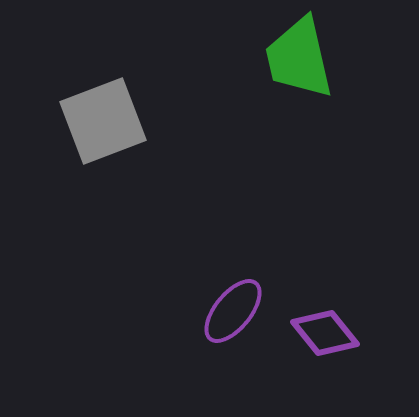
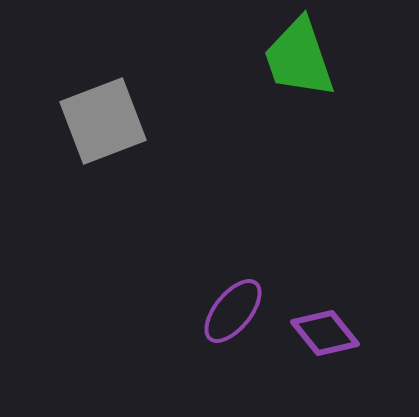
green trapezoid: rotated 6 degrees counterclockwise
